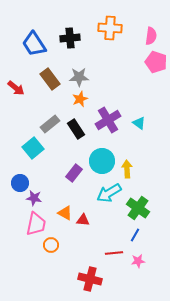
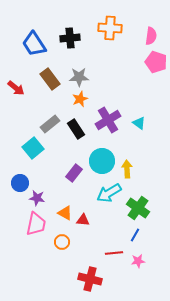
purple star: moved 3 px right
orange circle: moved 11 px right, 3 px up
